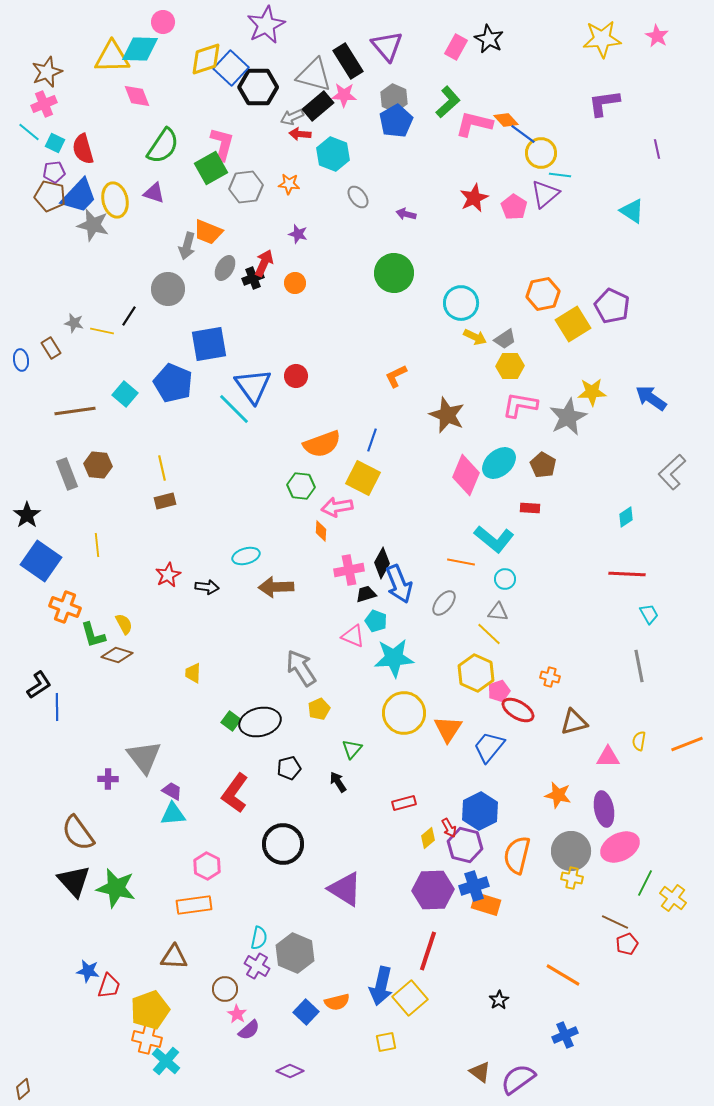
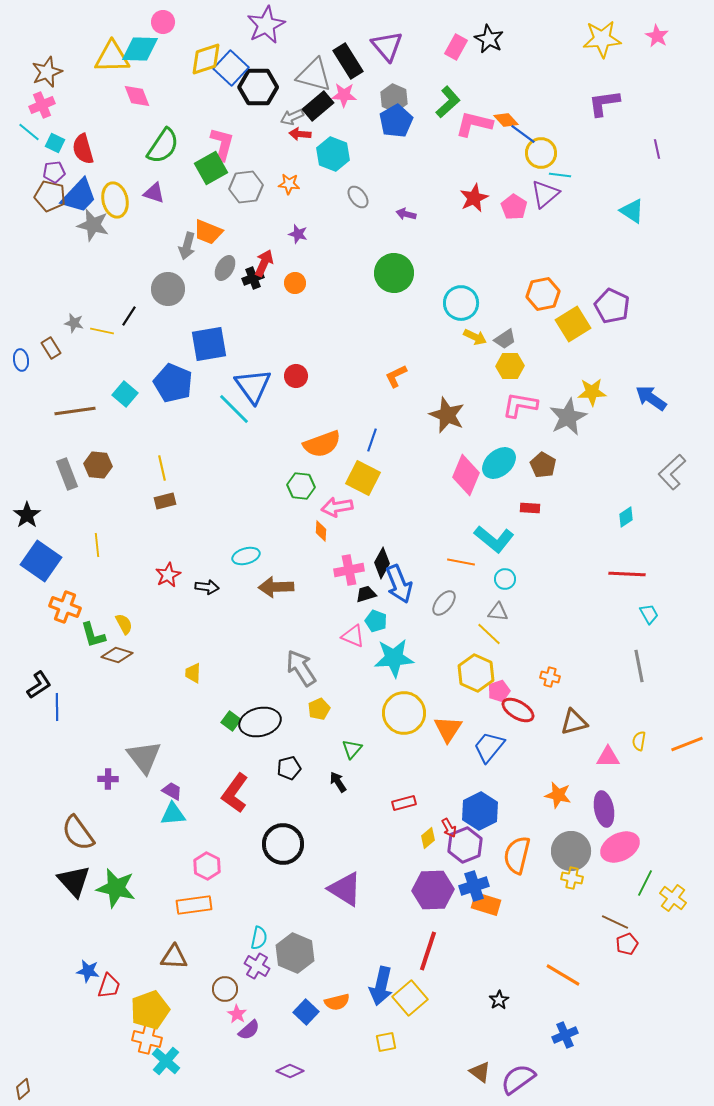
pink cross at (44, 104): moved 2 px left, 1 px down
purple hexagon at (465, 845): rotated 24 degrees clockwise
